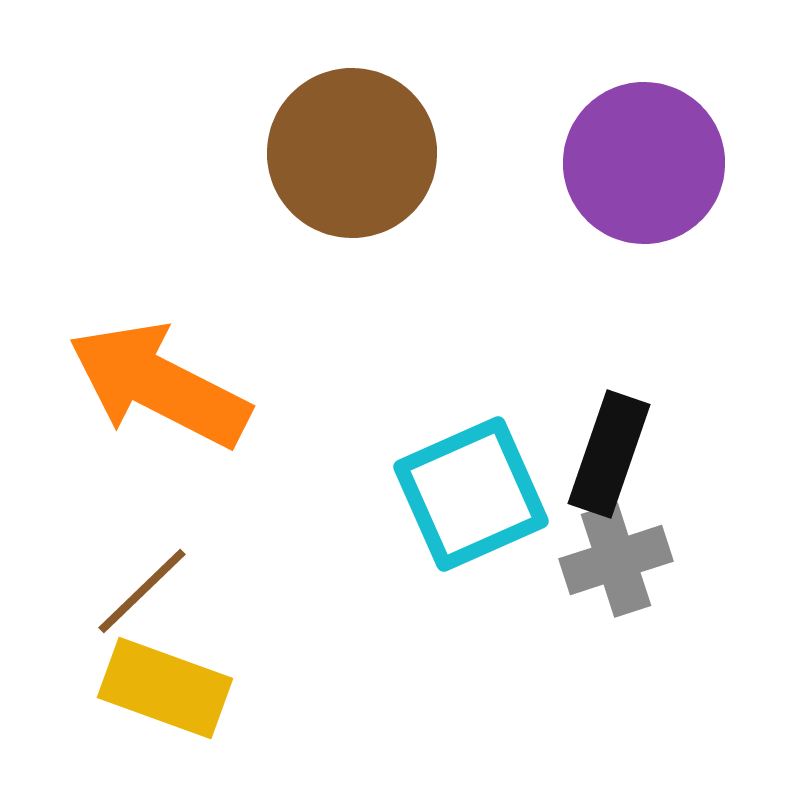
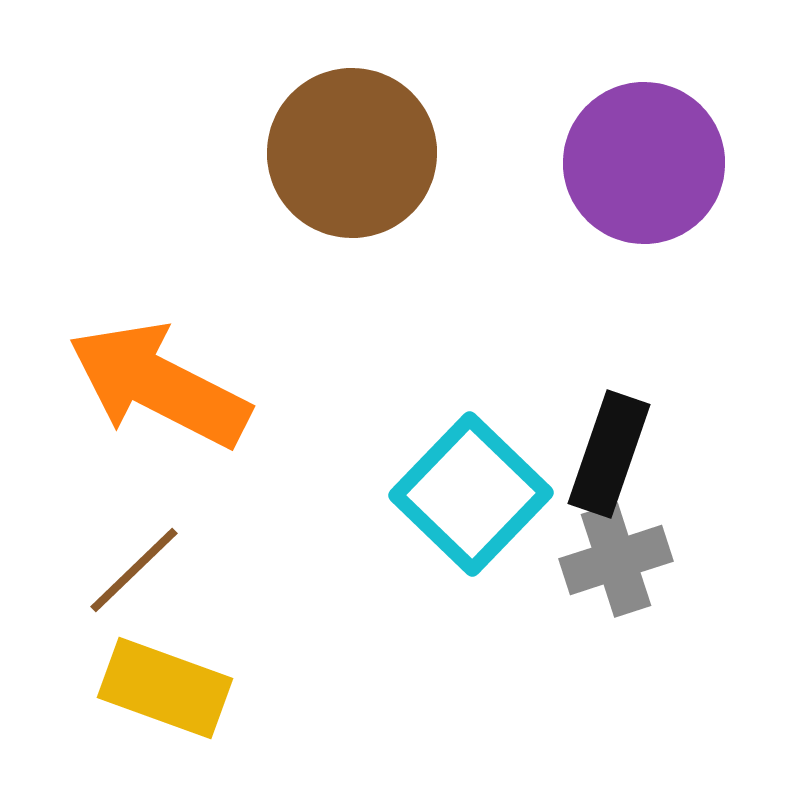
cyan square: rotated 22 degrees counterclockwise
brown line: moved 8 px left, 21 px up
